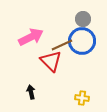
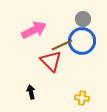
pink arrow: moved 3 px right, 7 px up
